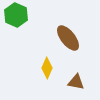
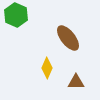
brown triangle: rotated 12 degrees counterclockwise
